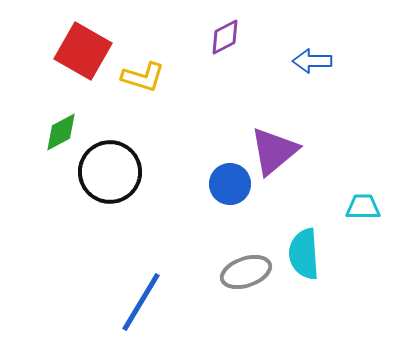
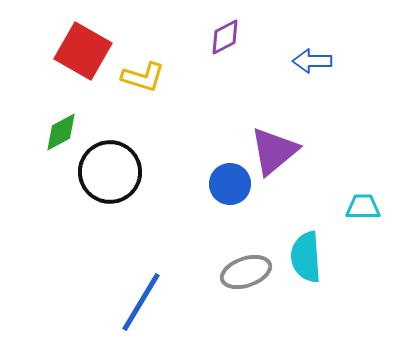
cyan semicircle: moved 2 px right, 3 px down
